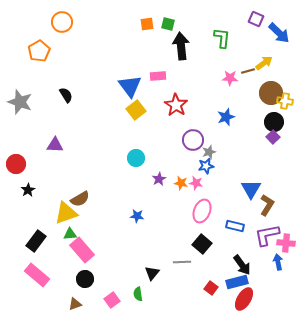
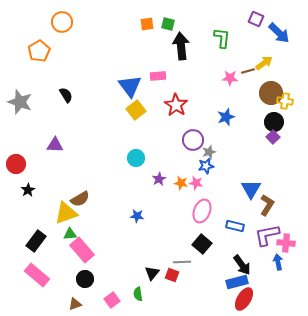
red square at (211, 288): moved 39 px left, 13 px up; rotated 16 degrees counterclockwise
